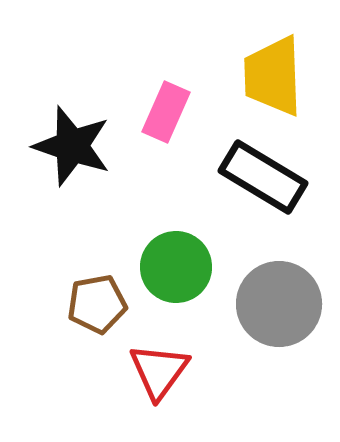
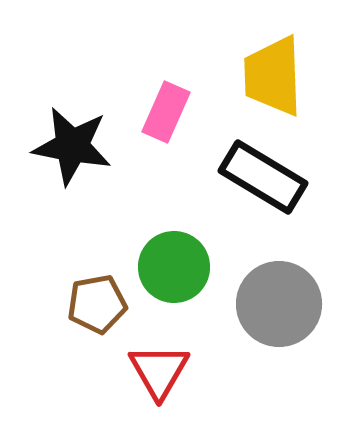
black star: rotated 8 degrees counterclockwise
green circle: moved 2 px left
red triangle: rotated 6 degrees counterclockwise
